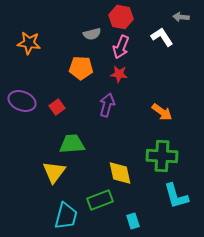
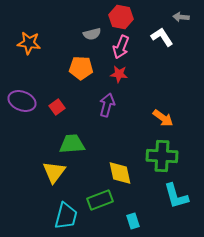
orange arrow: moved 1 px right, 6 px down
